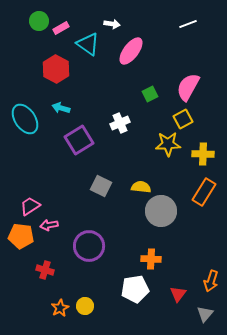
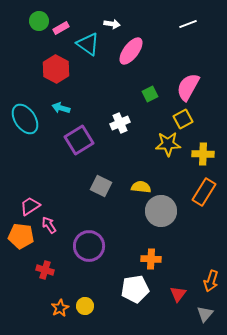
pink arrow: rotated 66 degrees clockwise
